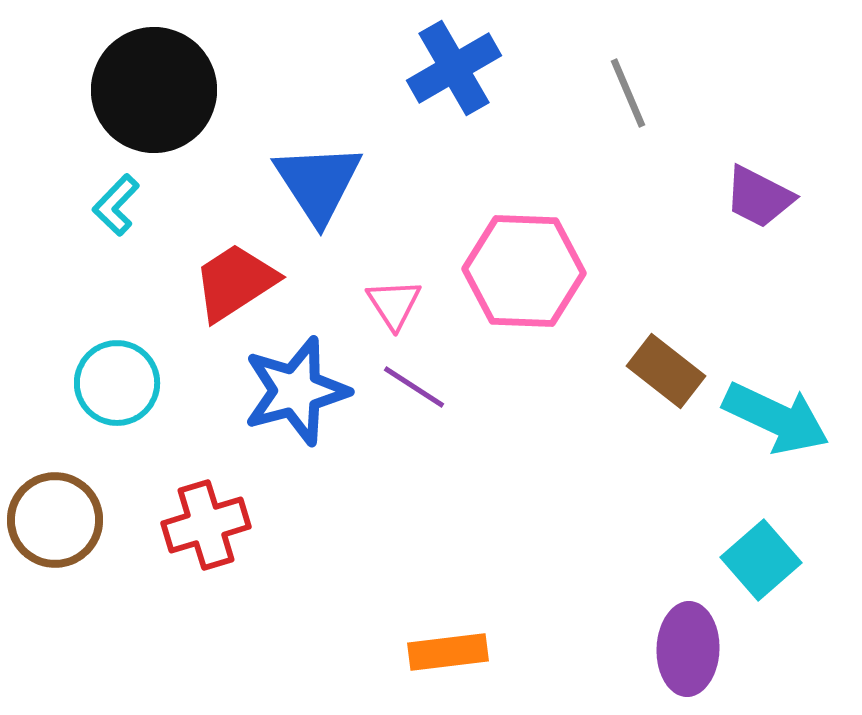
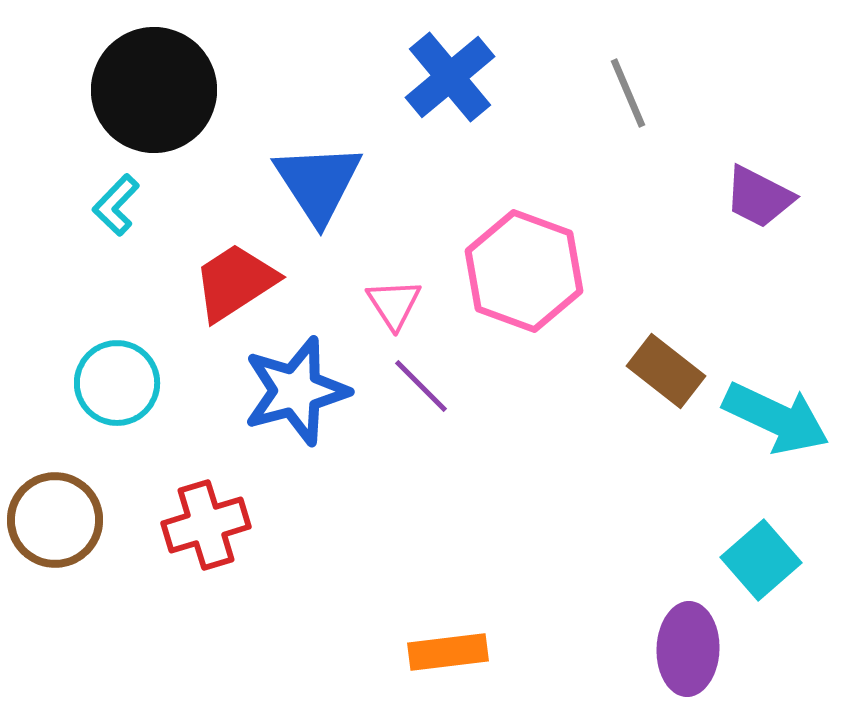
blue cross: moved 4 px left, 9 px down; rotated 10 degrees counterclockwise
pink hexagon: rotated 18 degrees clockwise
purple line: moved 7 px right, 1 px up; rotated 12 degrees clockwise
